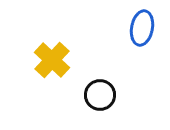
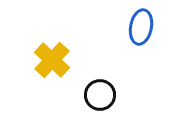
blue ellipse: moved 1 px left, 1 px up
